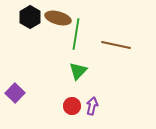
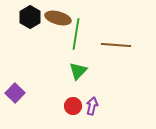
brown line: rotated 8 degrees counterclockwise
red circle: moved 1 px right
